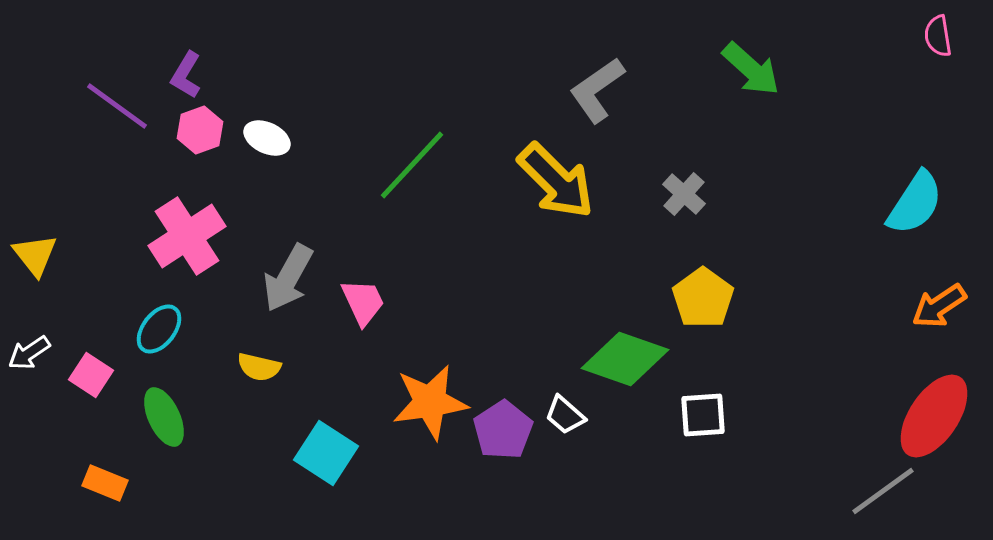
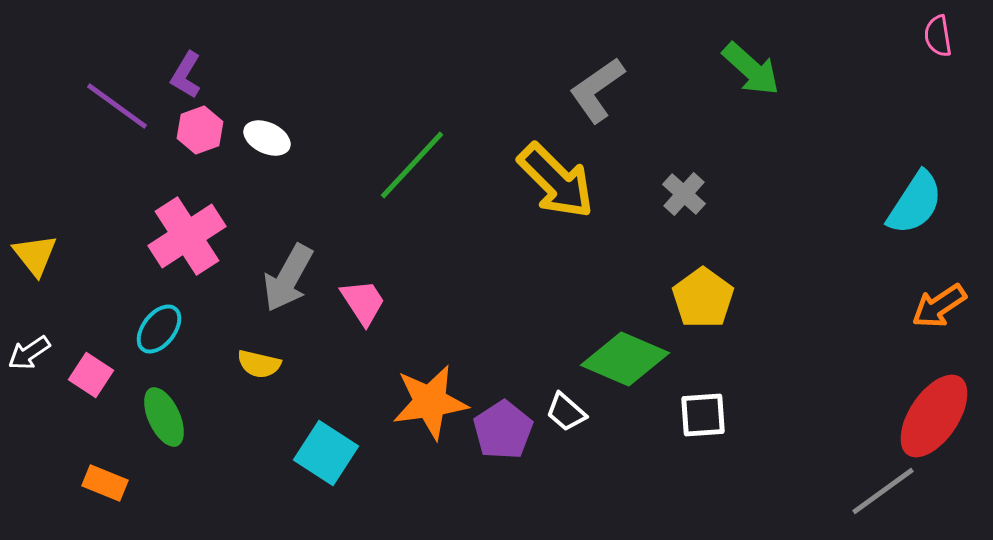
pink trapezoid: rotated 8 degrees counterclockwise
green diamond: rotated 4 degrees clockwise
yellow semicircle: moved 3 px up
white trapezoid: moved 1 px right, 3 px up
